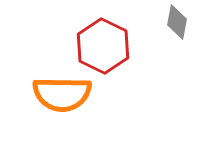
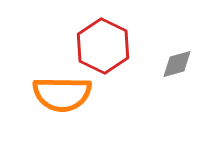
gray diamond: moved 42 px down; rotated 64 degrees clockwise
